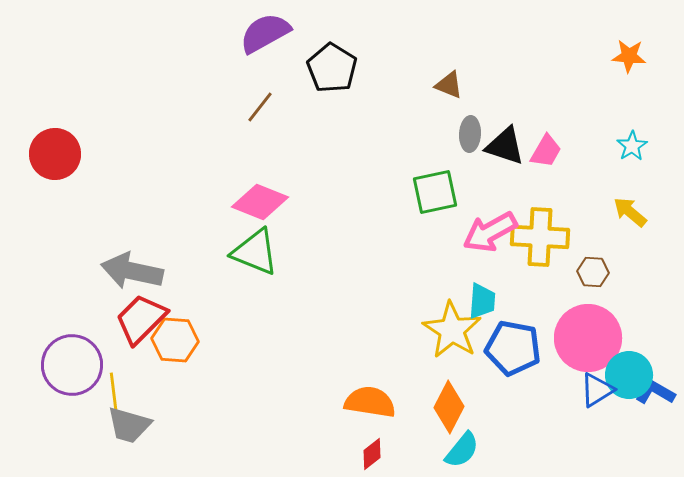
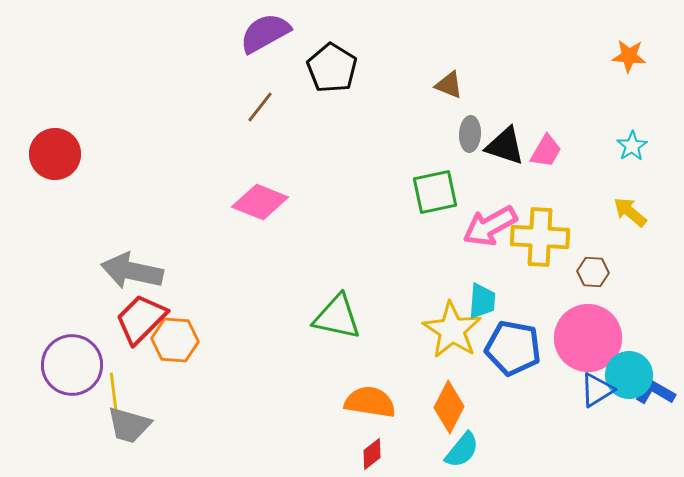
pink arrow: moved 6 px up
green triangle: moved 82 px right, 65 px down; rotated 10 degrees counterclockwise
